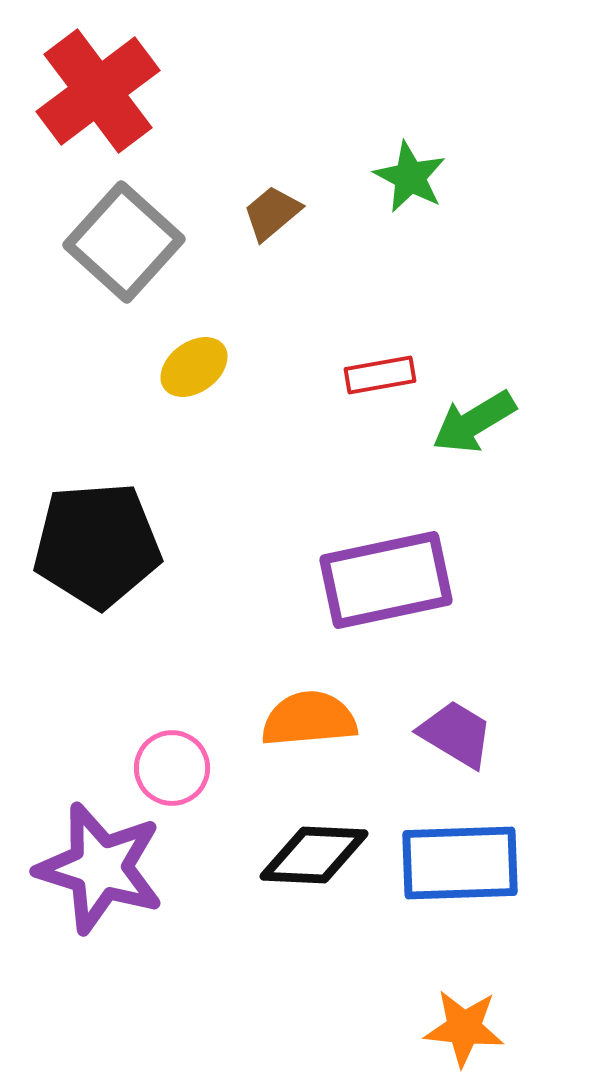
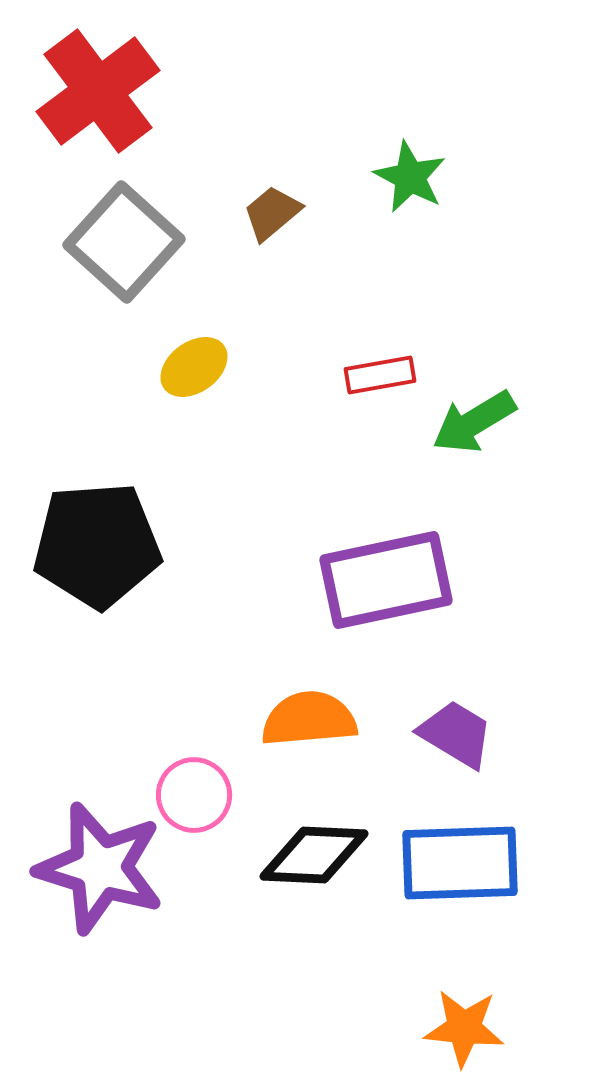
pink circle: moved 22 px right, 27 px down
